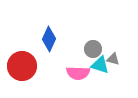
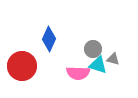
cyan triangle: moved 2 px left
